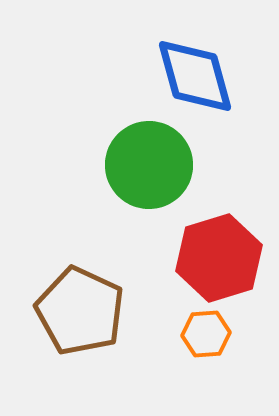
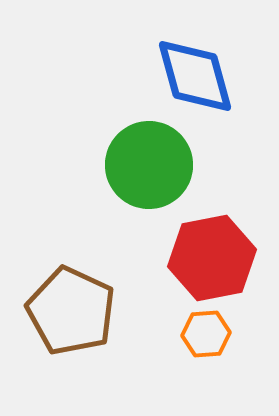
red hexagon: moved 7 px left; rotated 6 degrees clockwise
brown pentagon: moved 9 px left
